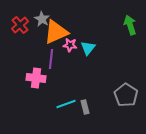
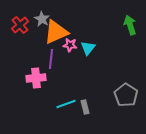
pink cross: rotated 12 degrees counterclockwise
